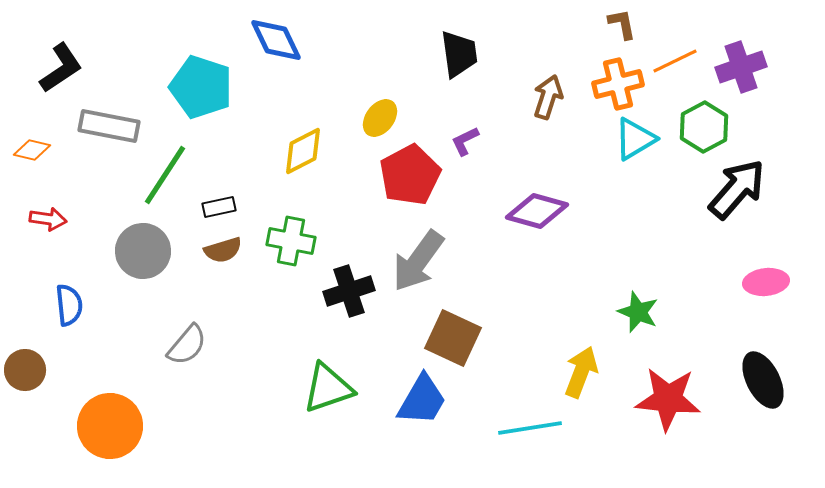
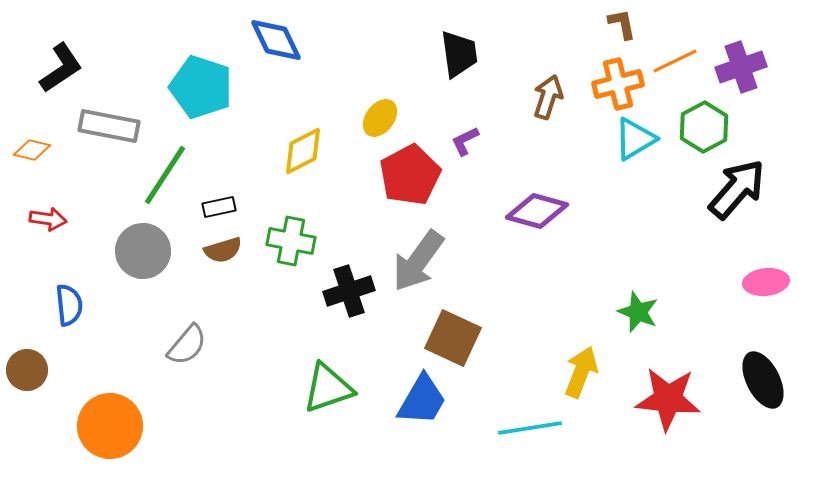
brown circle: moved 2 px right
